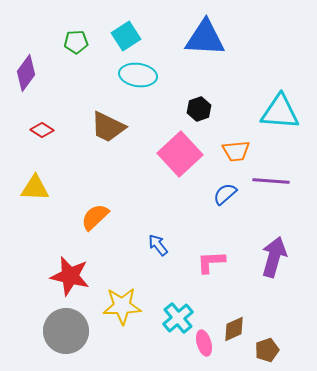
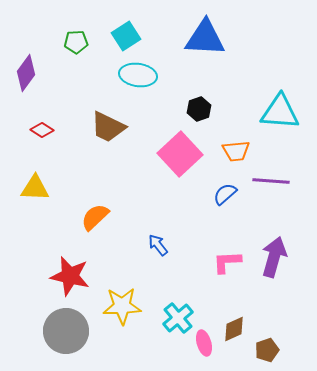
pink L-shape: moved 16 px right
